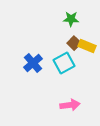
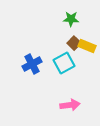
blue cross: moved 1 px left, 1 px down; rotated 12 degrees clockwise
